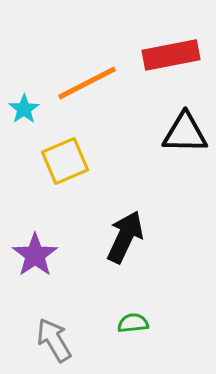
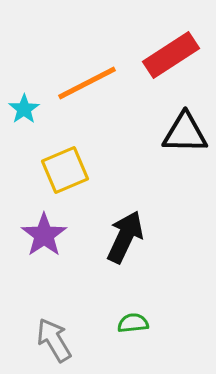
red rectangle: rotated 22 degrees counterclockwise
yellow square: moved 9 px down
purple star: moved 9 px right, 20 px up
